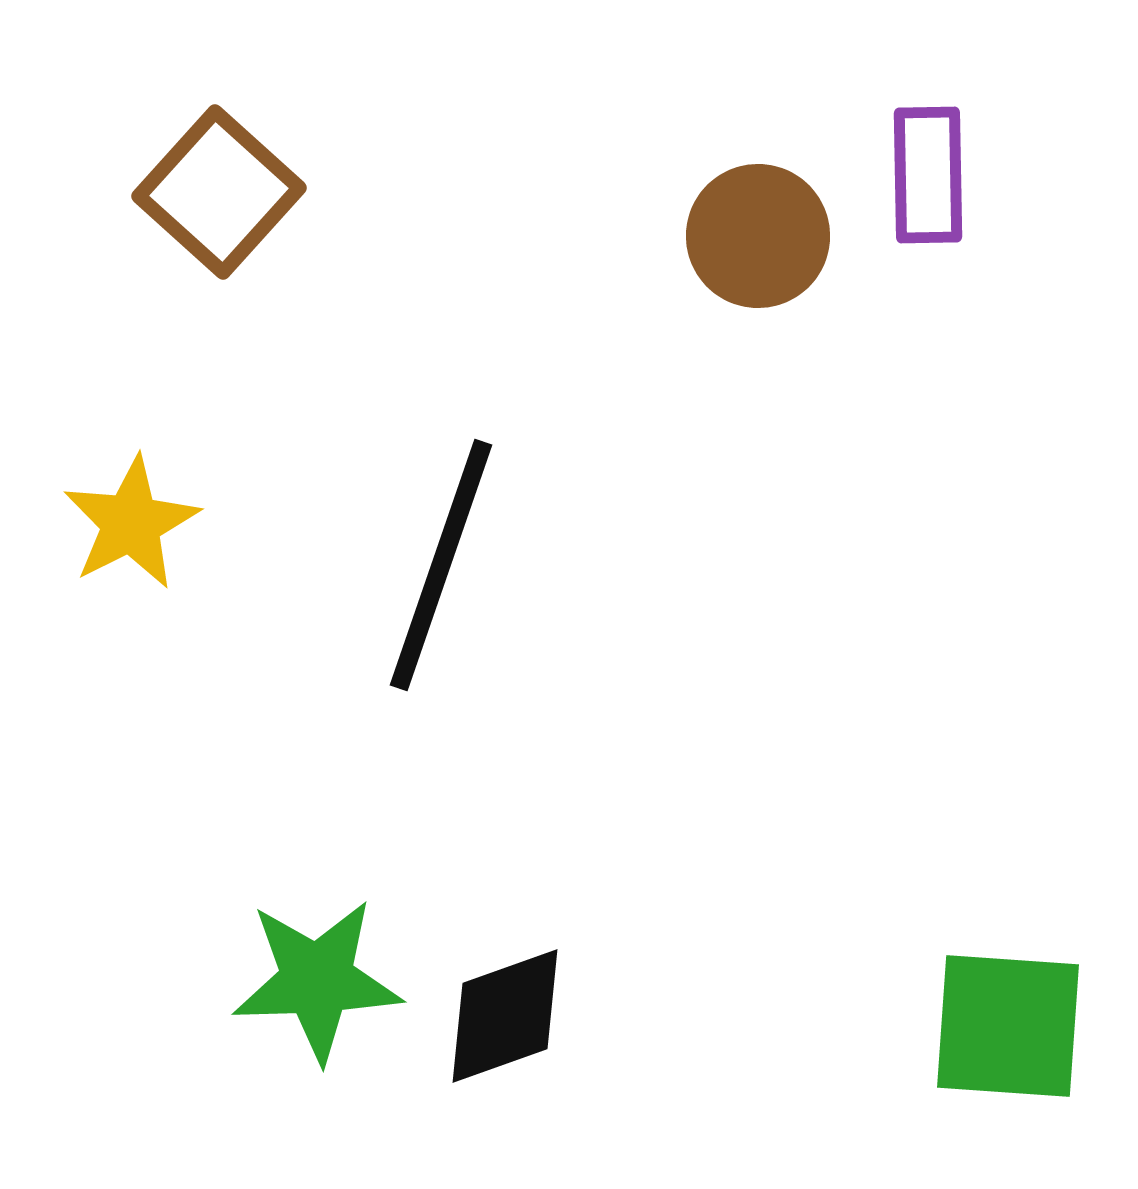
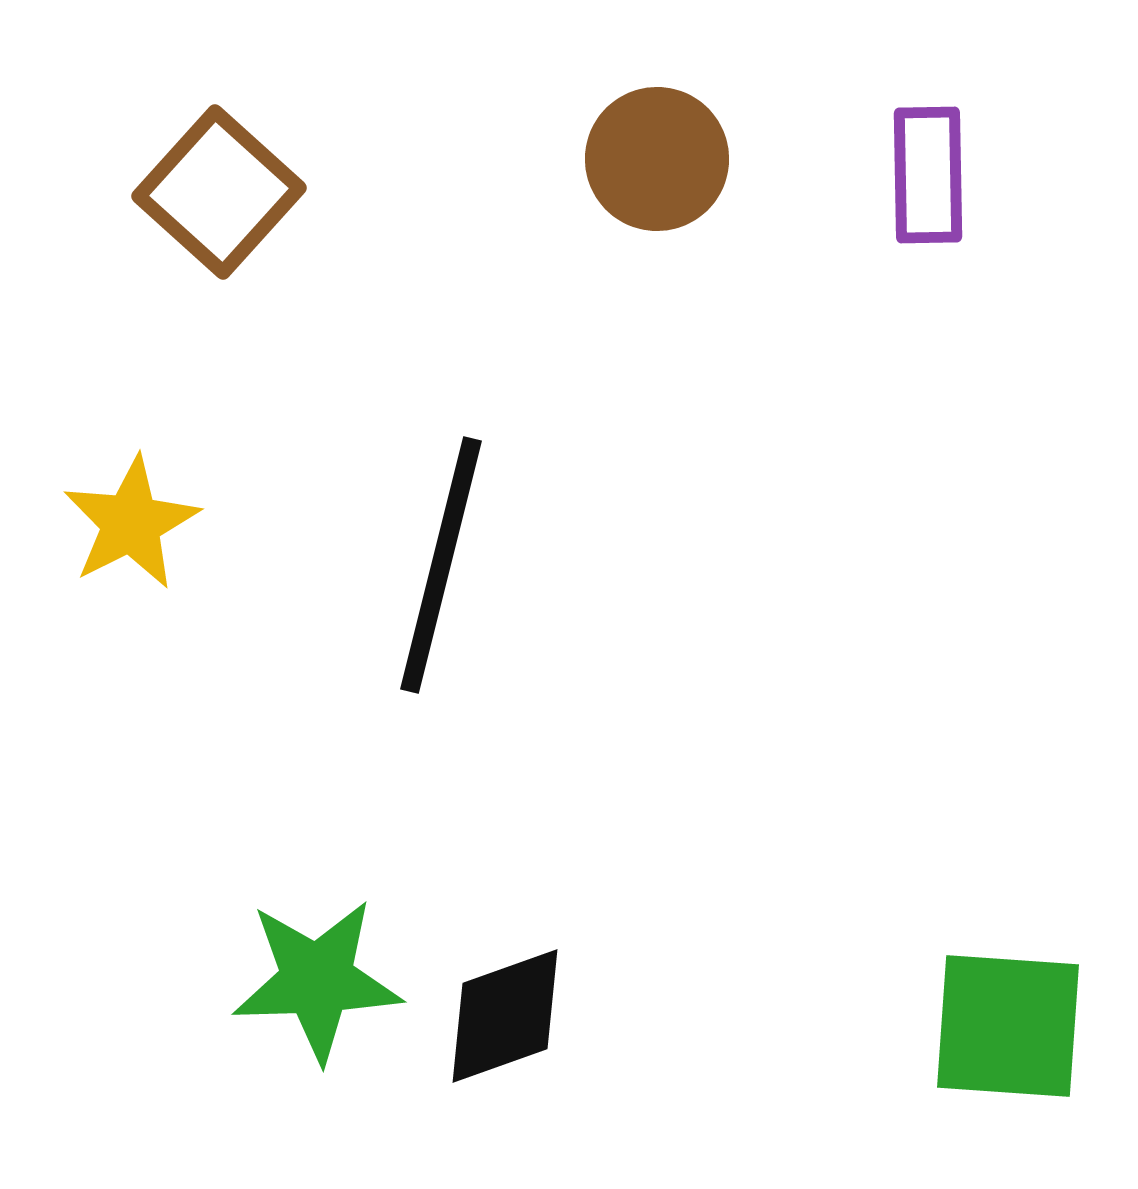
brown circle: moved 101 px left, 77 px up
black line: rotated 5 degrees counterclockwise
